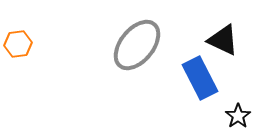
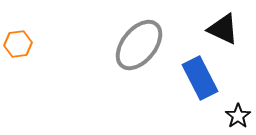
black triangle: moved 11 px up
gray ellipse: moved 2 px right
